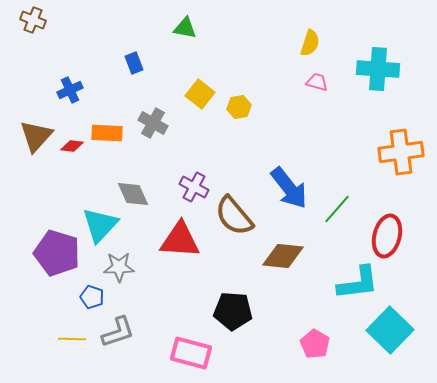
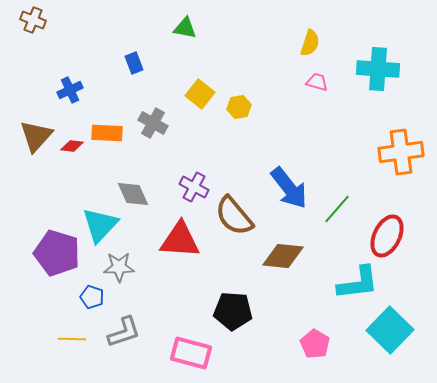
red ellipse: rotated 12 degrees clockwise
gray L-shape: moved 6 px right
